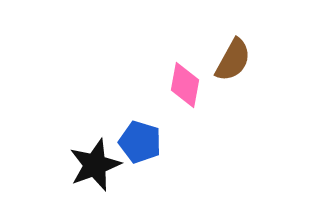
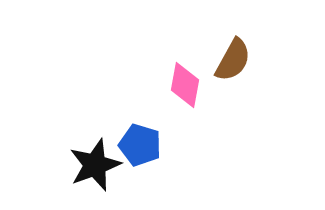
blue pentagon: moved 3 px down
